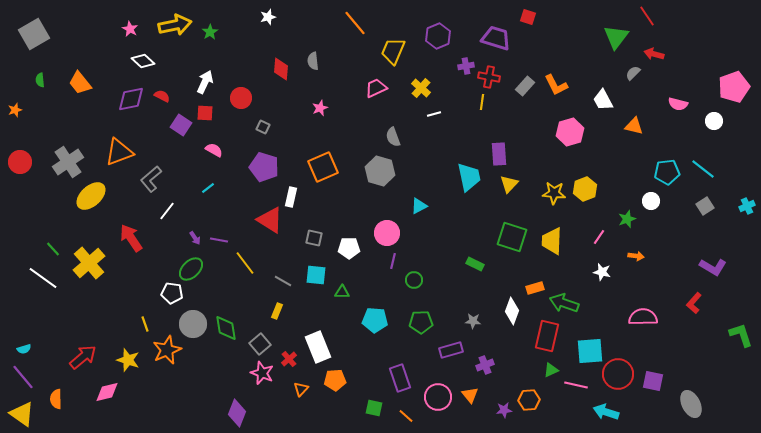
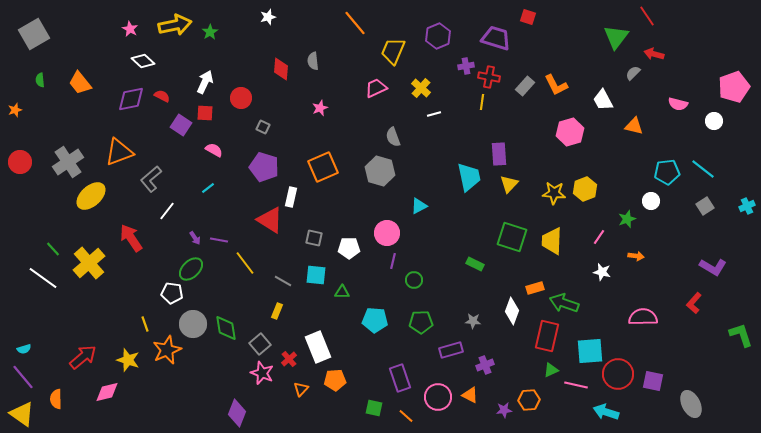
orange triangle at (470, 395): rotated 24 degrees counterclockwise
